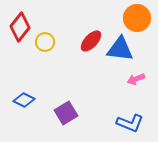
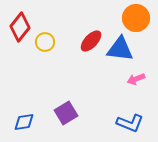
orange circle: moved 1 px left
blue diamond: moved 22 px down; rotated 35 degrees counterclockwise
